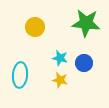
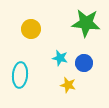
yellow circle: moved 4 px left, 2 px down
yellow star: moved 8 px right, 5 px down
